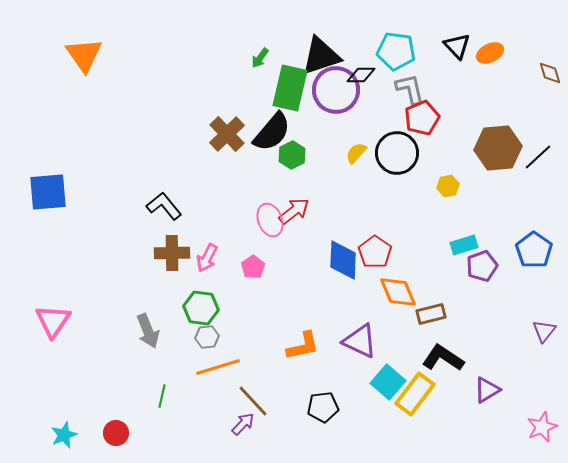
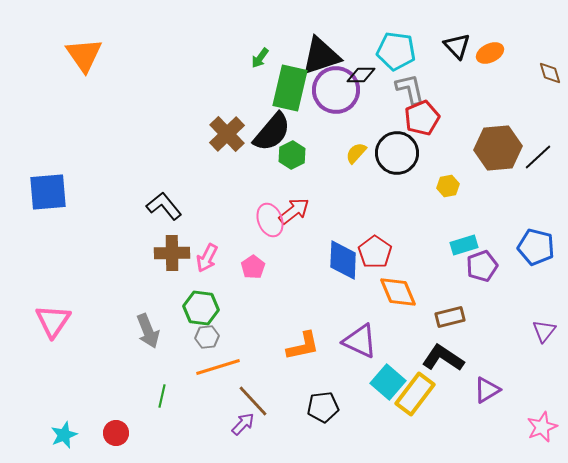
blue pentagon at (534, 250): moved 2 px right, 3 px up; rotated 21 degrees counterclockwise
brown rectangle at (431, 314): moved 19 px right, 3 px down
